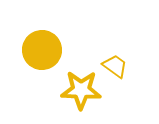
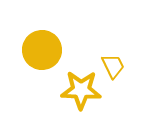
yellow trapezoid: moved 2 px left; rotated 28 degrees clockwise
